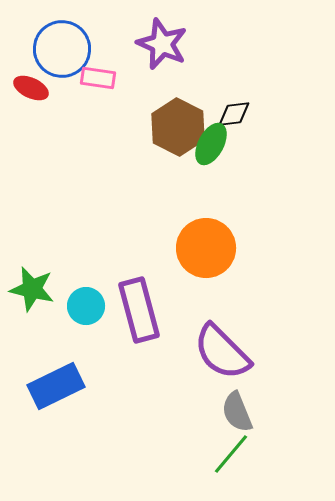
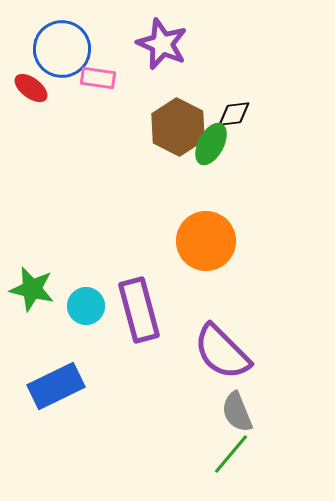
red ellipse: rotated 12 degrees clockwise
orange circle: moved 7 px up
